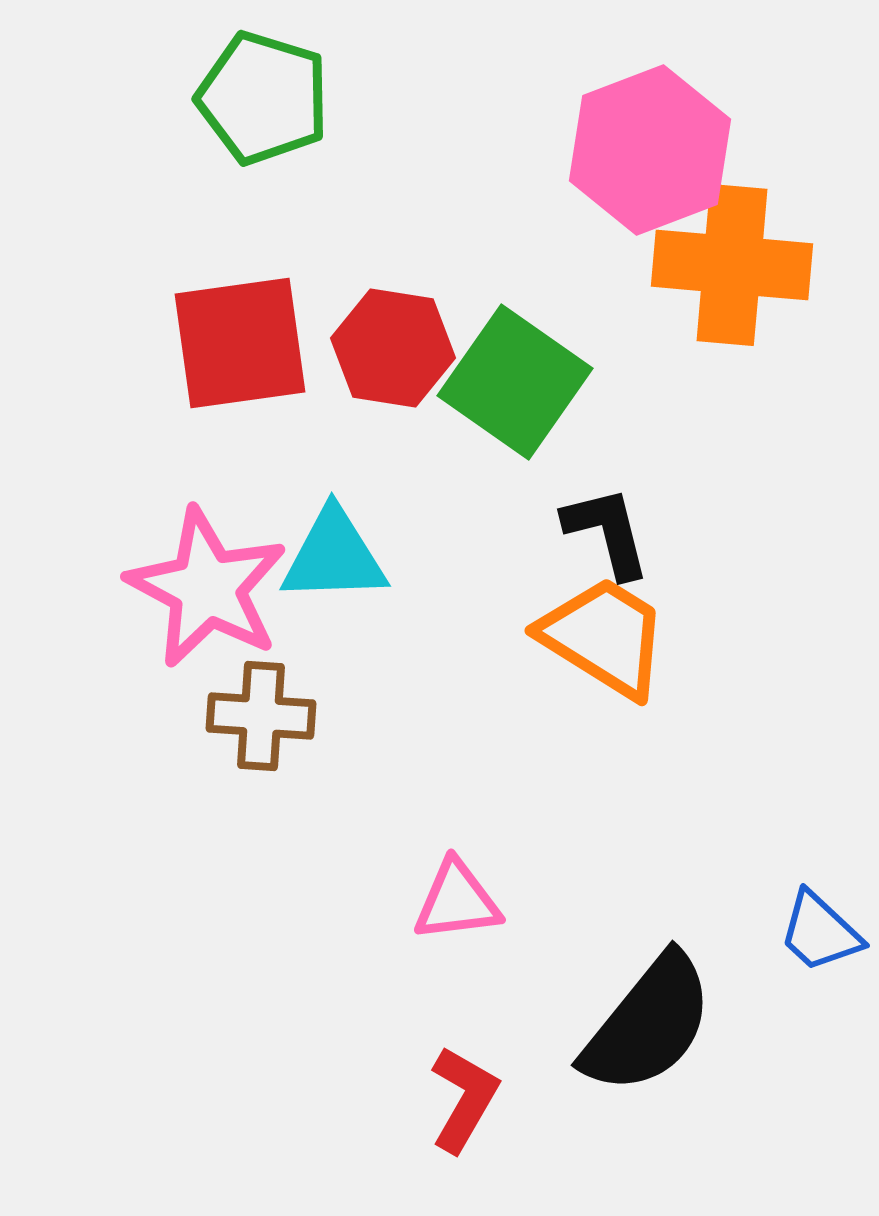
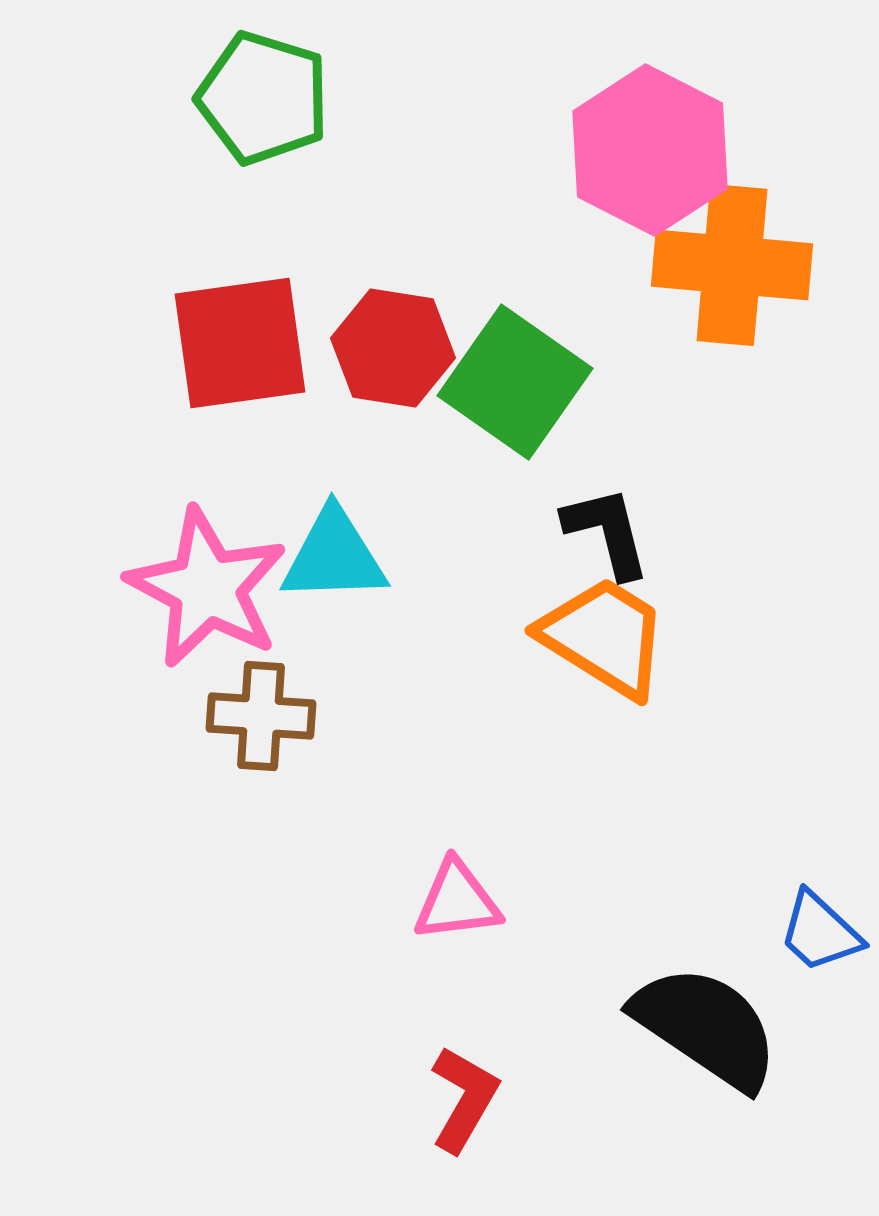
pink hexagon: rotated 12 degrees counterclockwise
black semicircle: moved 58 px right, 3 px down; rotated 95 degrees counterclockwise
